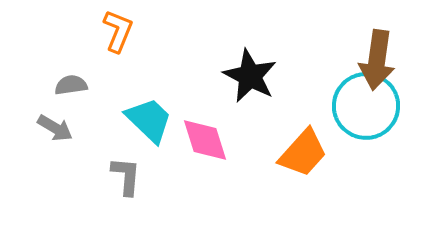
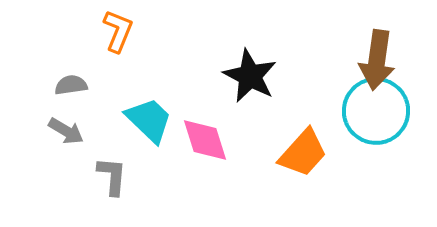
cyan circle: moved 10 px right, 5 px down
gray arrow: moved 11 px right, 3 px down
gray L-shape: moved 14 px left
